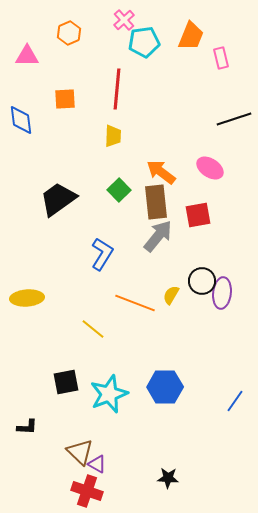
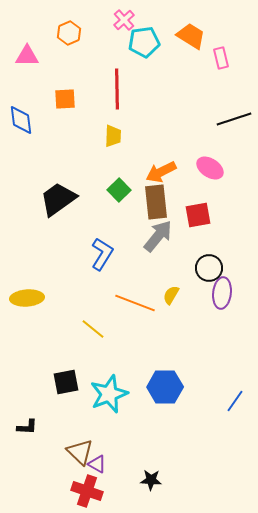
orange trapezoid: rotated 80 degrees counterclockwise
red line: rotated 6 degrees counterclockwise
orange arrow: rotated 64 degrees counterclockwise
black circle: moved 7 px right, 13 px up
black star: moved 17 px left, 2 px down
